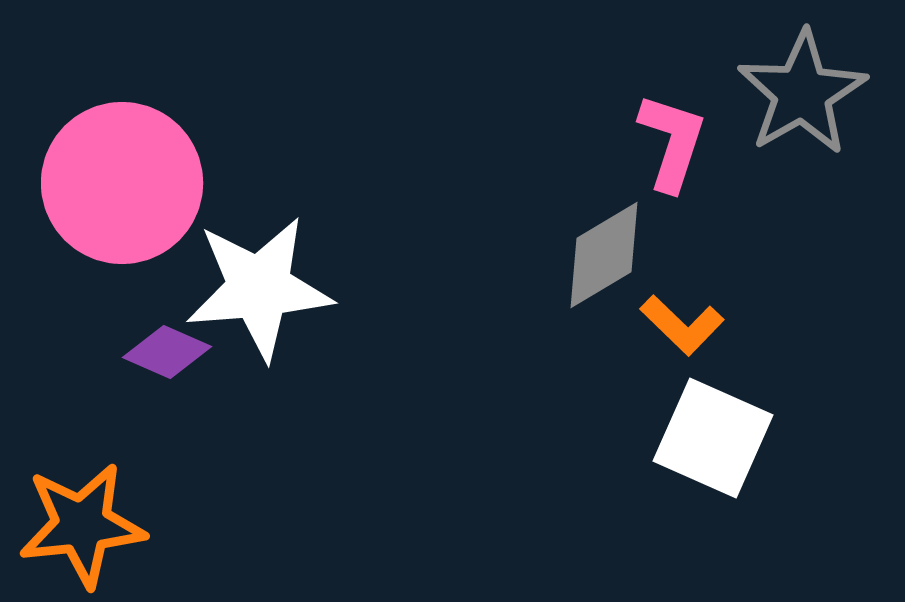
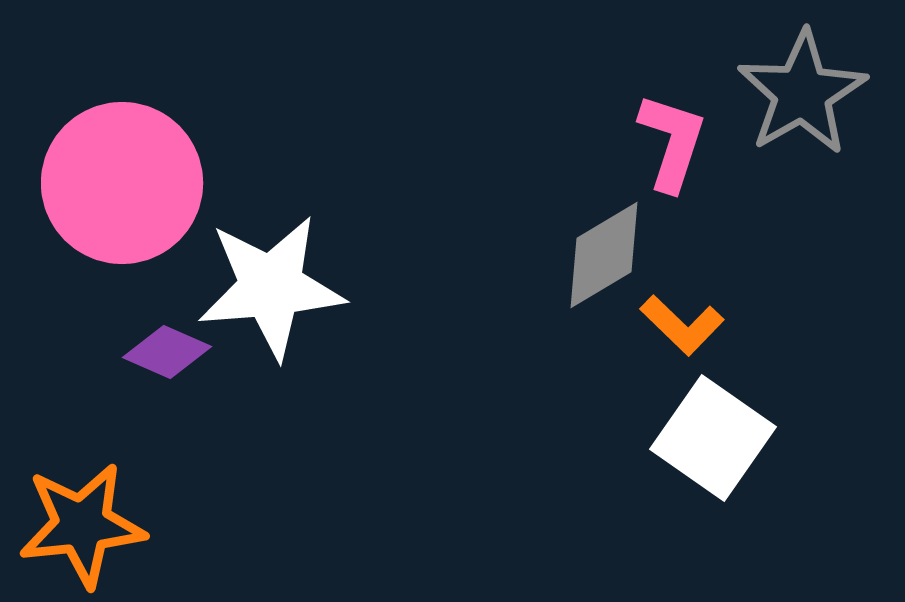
white star: moved 12 px right, 1 px up
white square: rotated 11 degrees clockwise
